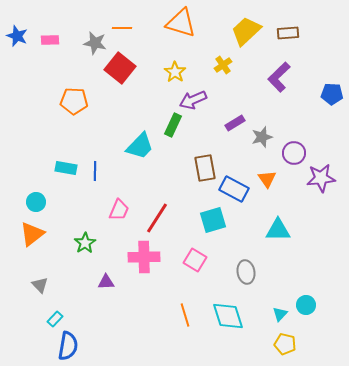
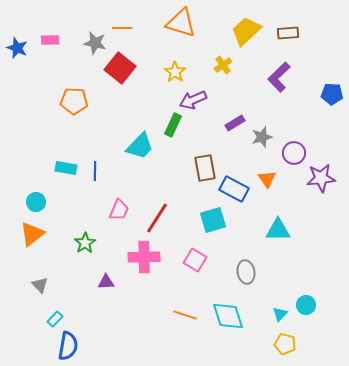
blue star at (17, 36): moved 12 px down
orange line at (185, 315): rotated 55 degrees counterclockwise
